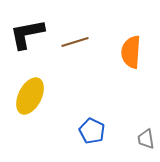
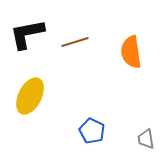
orange semicircle: rotated 12 degrees counterclockwise
